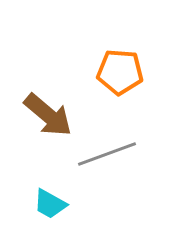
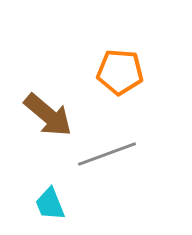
cyan trapezoid: rotated 39 degrees clockwise
